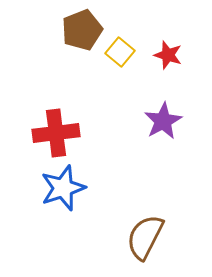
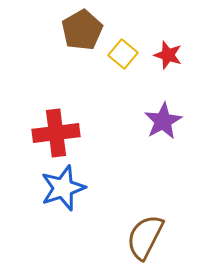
brown pentagon: rotated 9 degrees counterclockwise
yellow square: moved 3 px right, 2 px down
